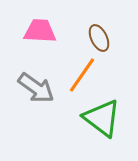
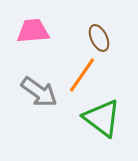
pink trapezoid: moved 7 px left; rotated 8 degrees counterclockwise
gray arrow: moved 3 px right, 4 px down
